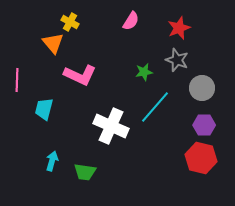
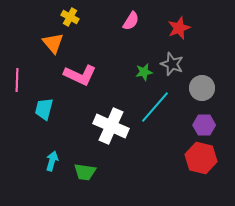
yellow cross: moved 5 px up
gray star: moved 5 px left, 4 px down
